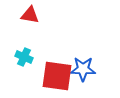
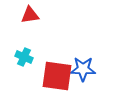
red triangle: rotated 18 degrees counterclockwise
